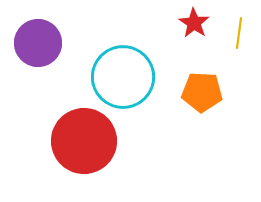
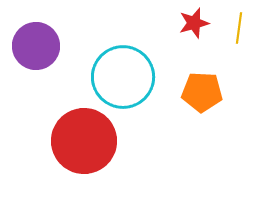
red star: rotated 24 degrees clockwise
yellow line: moved 5 px up
purple circle: moved 2 px left, 3 px down
